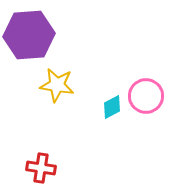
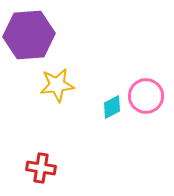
yellow star: rotated 16 degrees counterclockwise
